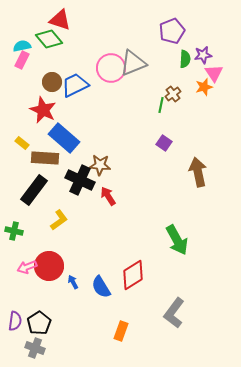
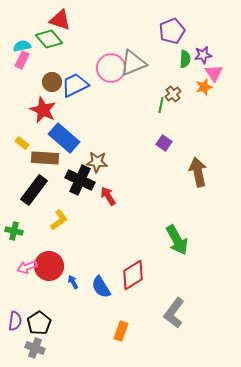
brown star: moved 3 px left, 3 px up
